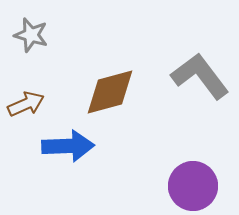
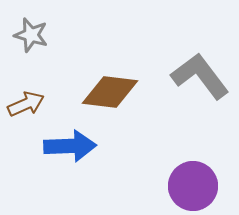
brown diamond: rotated 22 degrees clockwise
blue arrow: moved 2 px right
